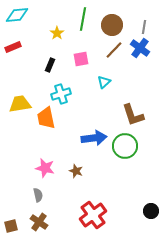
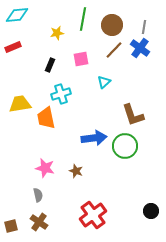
yellow star: rotated 24 degrees clockwise
